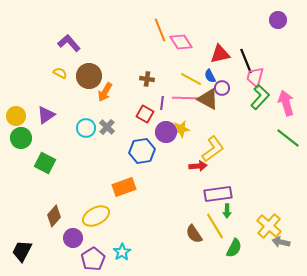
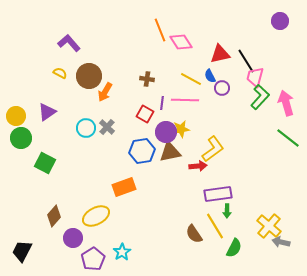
purple circle at (278, 20): moved 2 px right, 1 px down
black line at (246, 61): rotated 10 degrees counterclockwise
pink line at (186, 98): moved 1 px left, 2 px down
brown triangle at (208, 99): moved 38 px left, 53 px down; rotated 40 degrees counterclockwise
purple triangle at (46, 115): moved 1 px right, 3 px up
